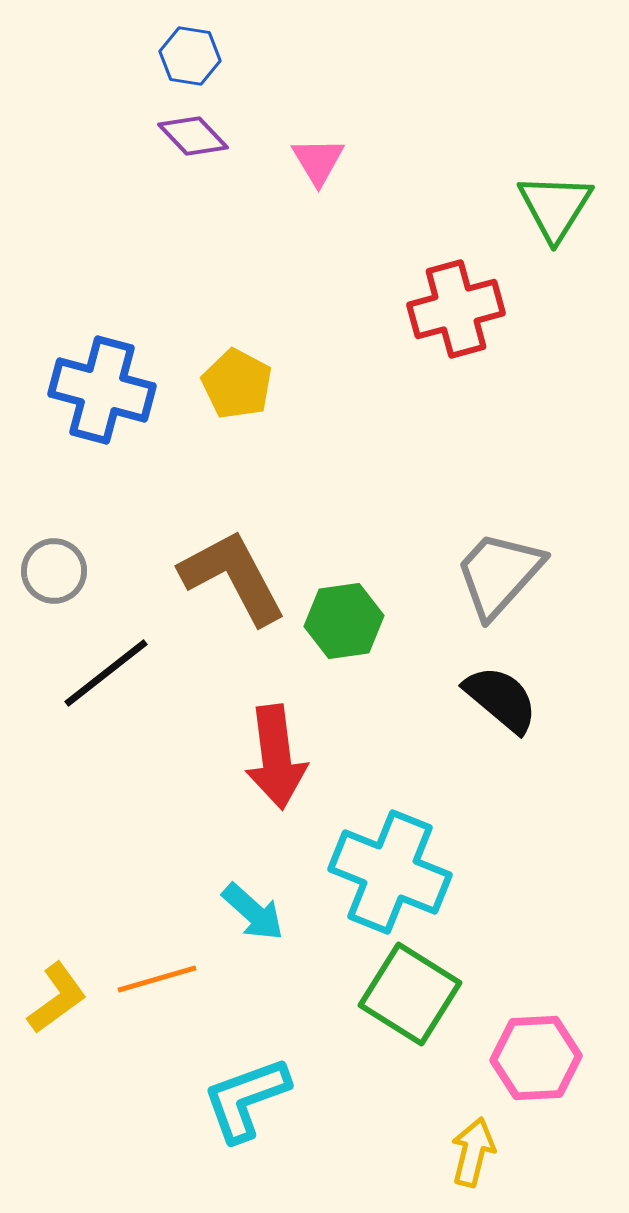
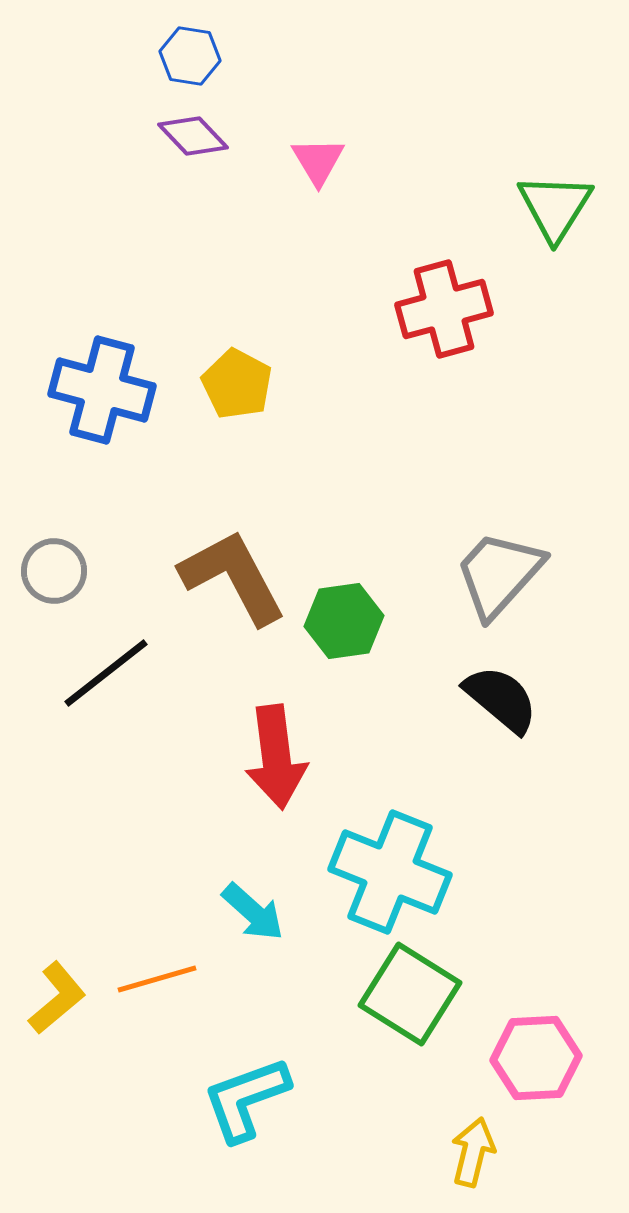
red cross: moved 12 px left
yellow L-shape: rotated 4 degrees counterclockwise
